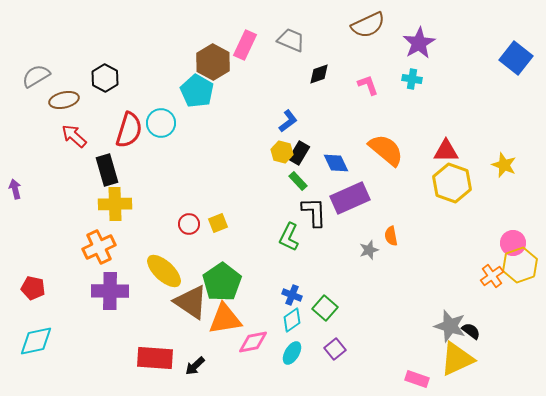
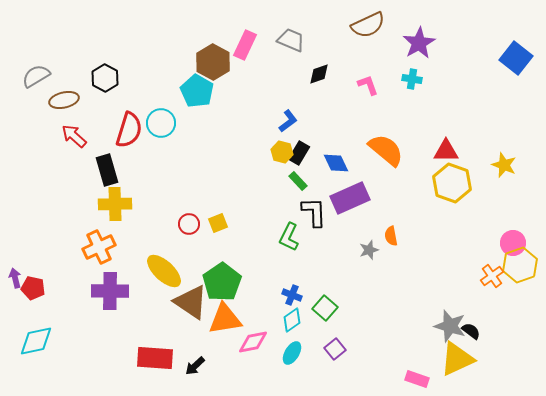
purple arrow at (15, 189): moved 89 px down
